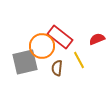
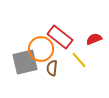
red semicircle: moved 3 px left
orange circle: moved 1 px left, 3 px down
yellow line: rotated 12 degrees counterclockwise
brown semicircle: moved 5 px left
